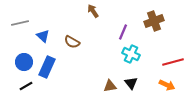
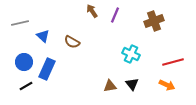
brown arrow: moved 1 px left
purple line: moved 8 px left, 17 px up
blue rectangle: moved 2 px down
black triangle: moved 1 px right, 1 px down
